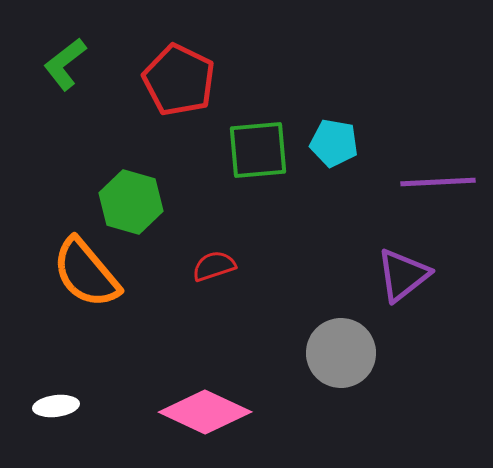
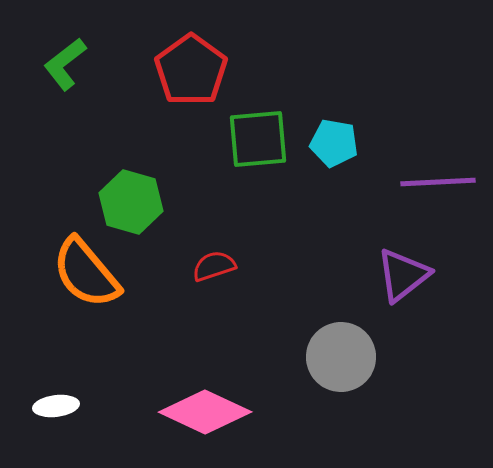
red pentagon: moved 12 px right, 10 px up; rotated 10 degrees clockwise
green square: moved 11 px up
gray circle: moved 4 px down
